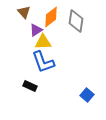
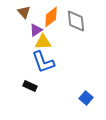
gray diamond: rotated 15 degrees counterclockwise
blue square: moved 1 px left, 3 px down
